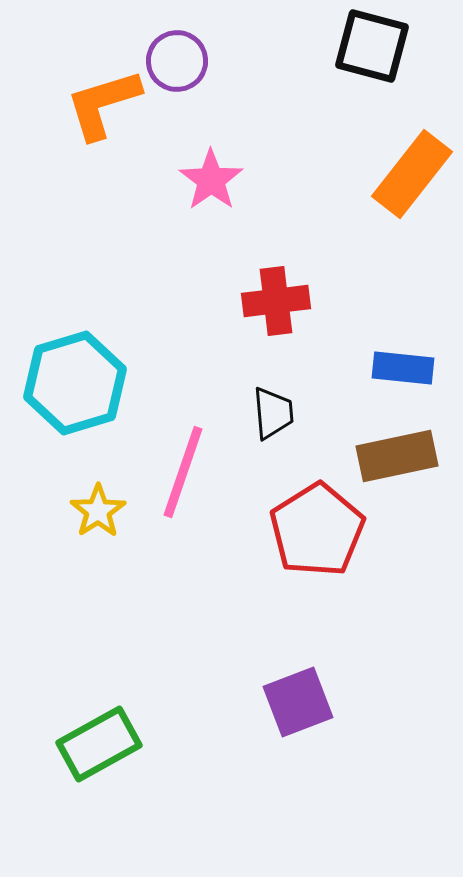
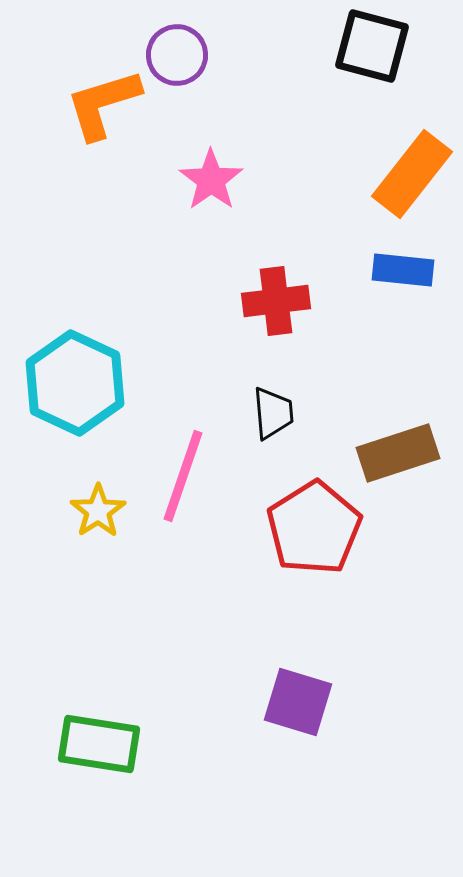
purple circle: moved 6 px up
blue rectangle: moved 98 px up
cyan hexagon: rotated 18 degrees counterclockwise
brown rectangle: moved 1 px right, 3 px up; rotated 6 degrees counterclockwise
pink line: moved 4 px down
red pentagon: moved 3 px left, 2 px up
purple square: rotated 38 degrees clockwise
green rectangle: rotated 38 degrees clockwise
